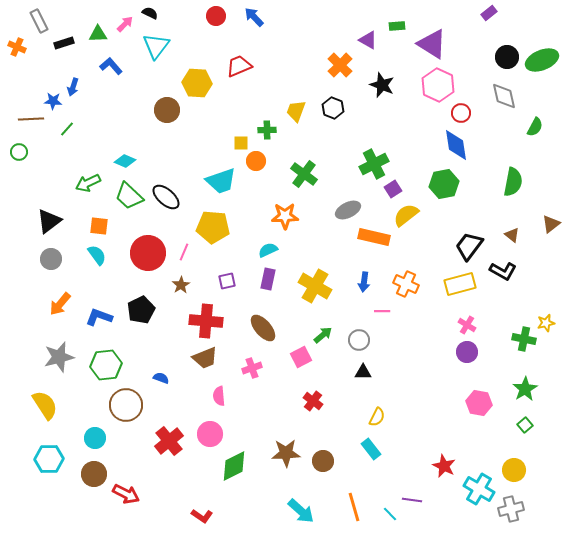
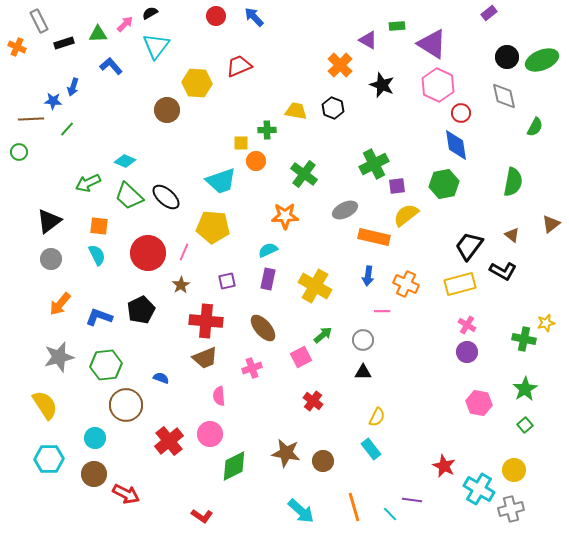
black semicircle at (150, 13): rotated 56 degrees counterclockwise
yellow trapezoid at (296, 111): rotated 80 degrees clockwise
purple square at (393, 189): moved 4 px right, 3 px up; rotated 24 degrees clockwise
gray ellipse at (348, 210): moved 3 px left
cyan semicircle at (97, 255): rotated 10 degrees clockwise
blue arrow at (364, 282): moved 4 px right, 6 px up
gray circle at (359, 340): moved 4 px right
brown star at (286, 453): rotated 12 degrees clockwise
